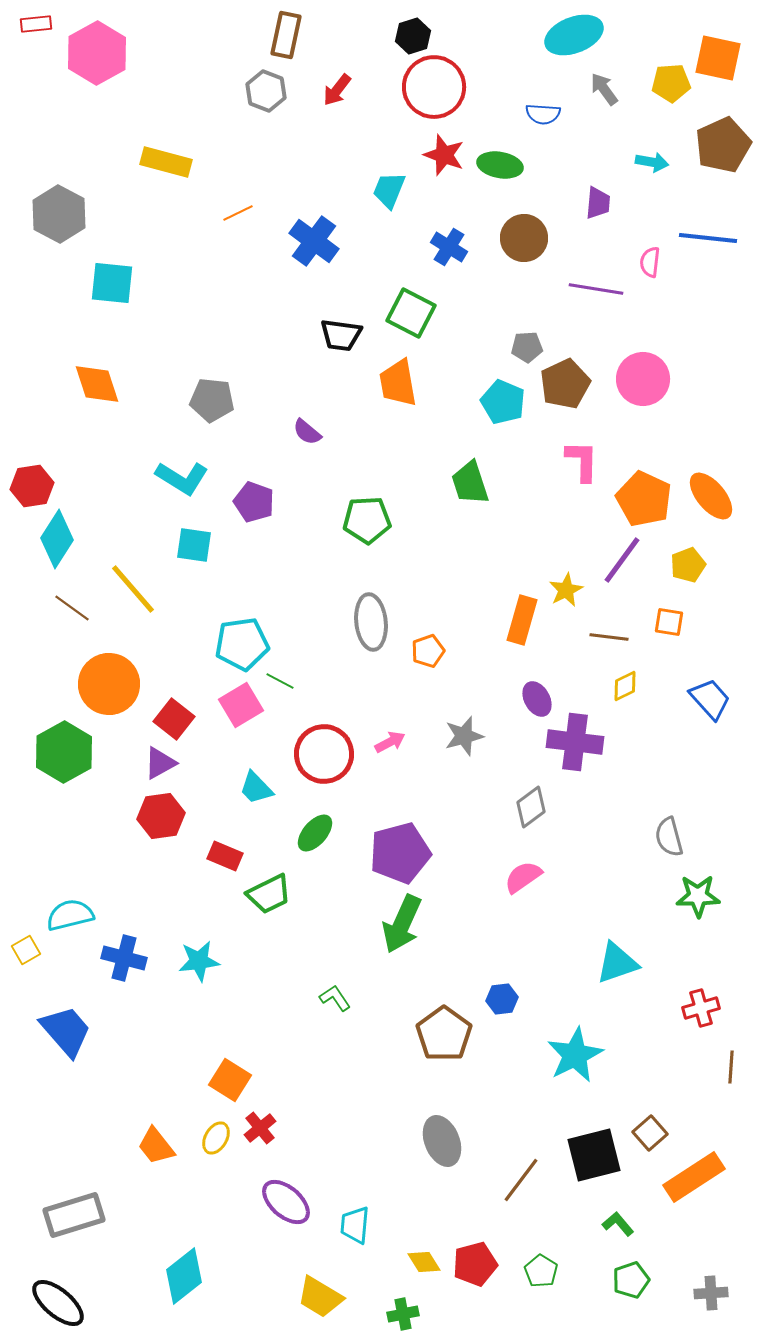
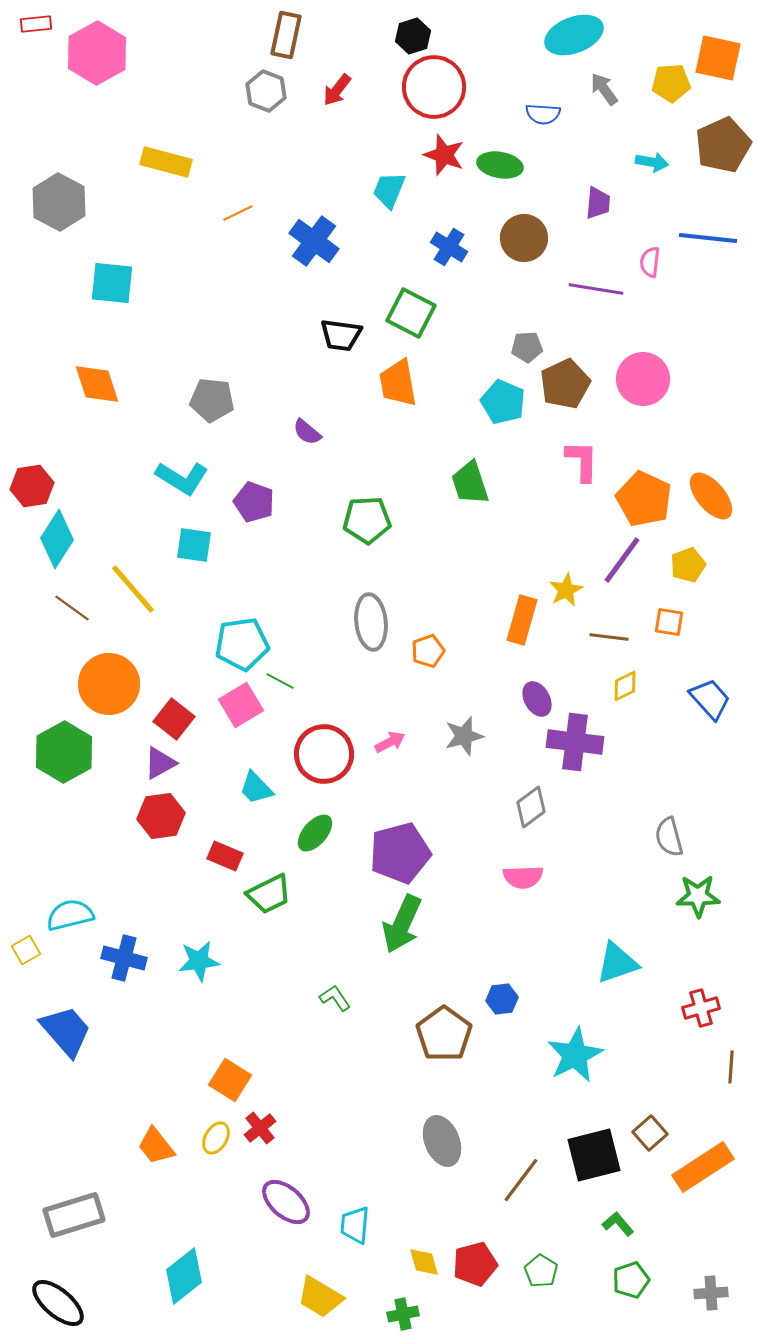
gray hexagon at (59, 214): moved 12 px up
pink semicircle at (523, 877): rotated 147 degrees counterclockwise
orange rectangle at (694, 1177): moved 9 px right, 10 px up
yellow diamond at (424, 1262): rotated 16 degrees clockwise
